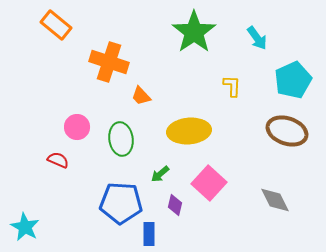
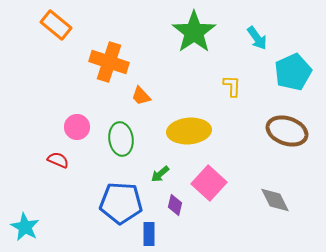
cyan pentagon: moved 8 px up
